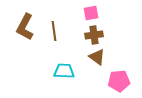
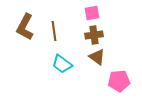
pink square: moved 1 px right
cyan trapezoid: moved 2 px left, 7 px up; rotated 145 degrees counterclockwise
